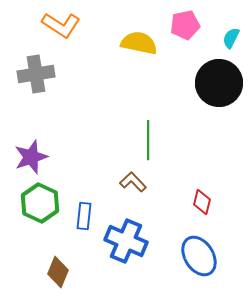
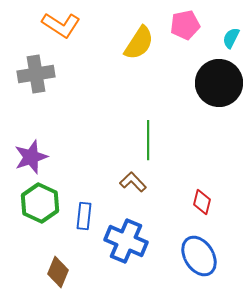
yellow semicircle: rotated 111 degrees clockwise
